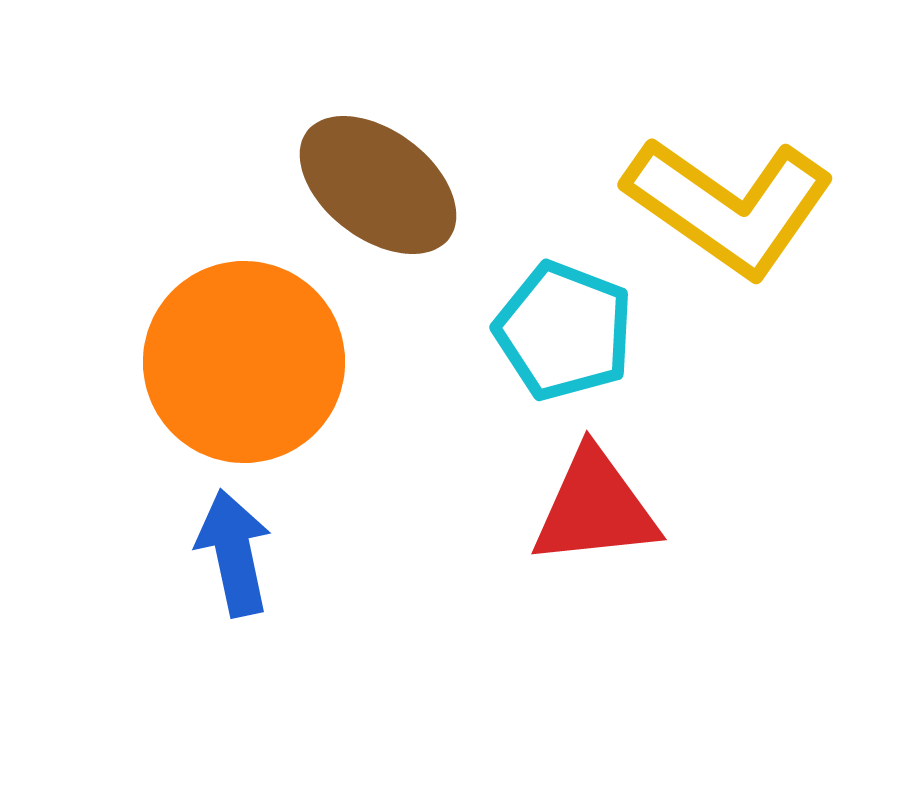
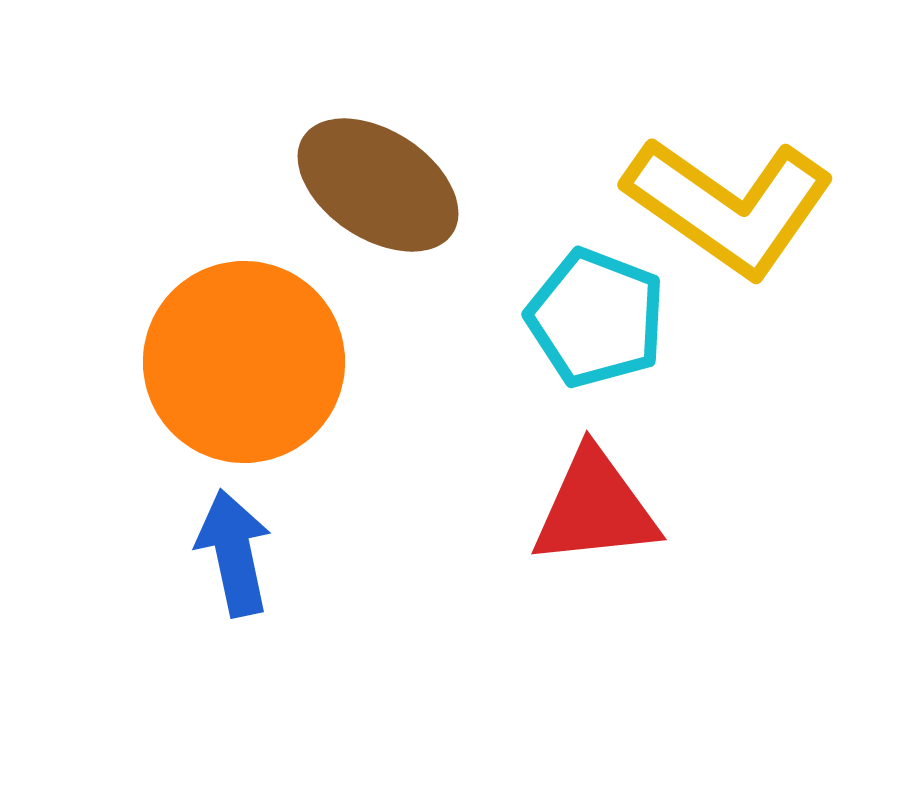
brown ellipse: rotated 4 degrees counterclockwise
cyan pentagon: moved 32 px right, 13 px up
